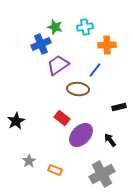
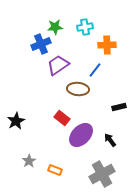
green star: rotated 21 degrees counterclockwise
